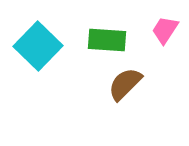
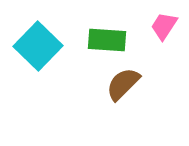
pink trapezoid: moved 1 px left, 4 px up
brown semicircle: moved 2 px left
